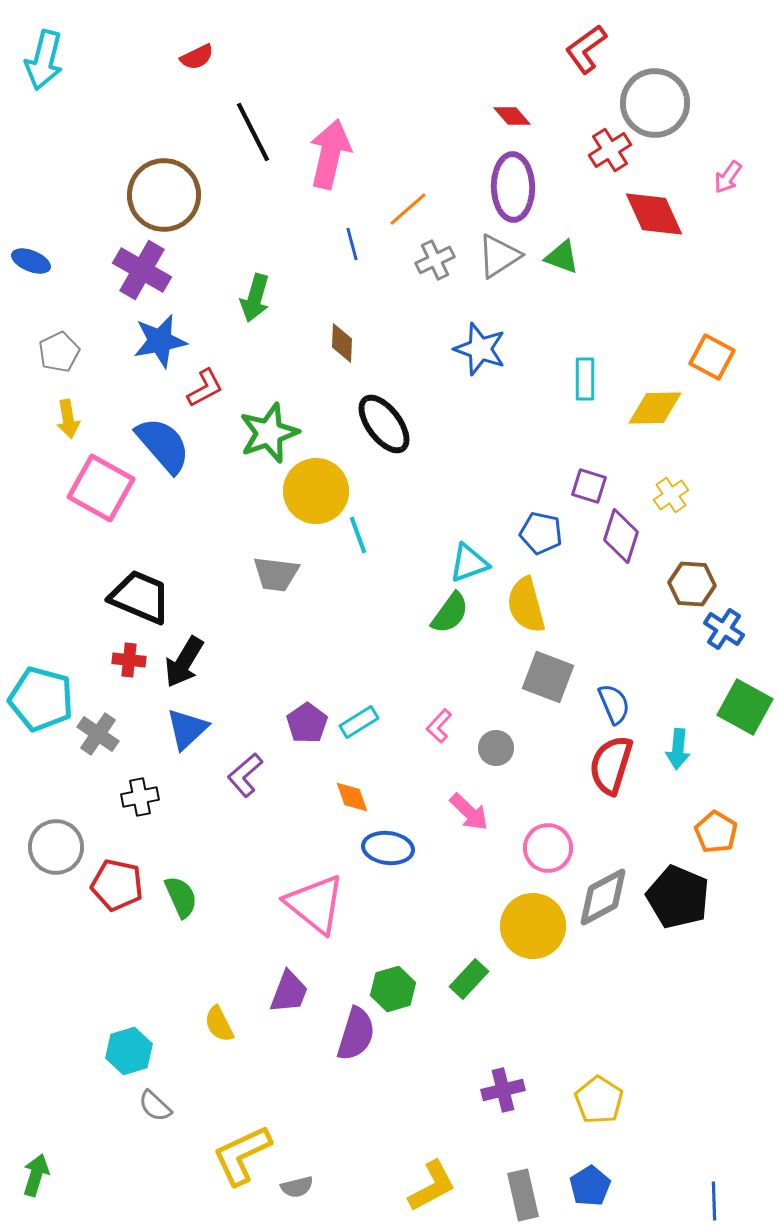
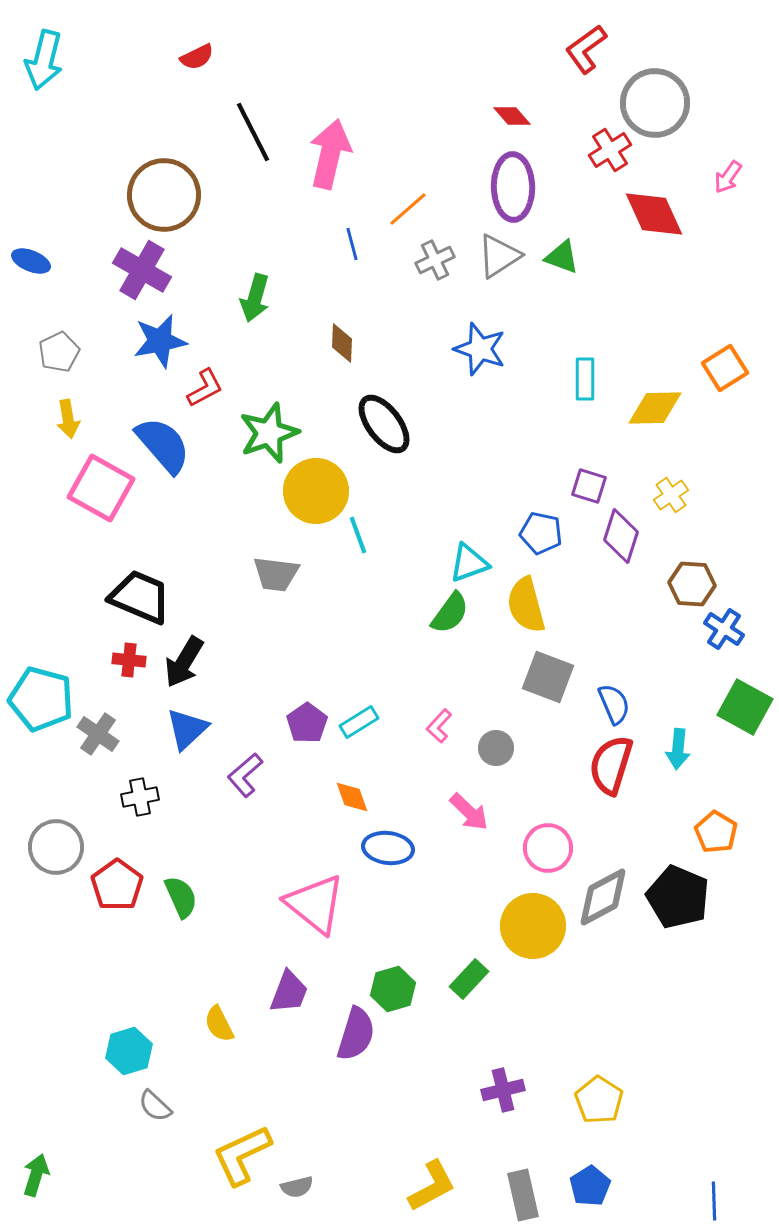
orange square at (712, 357): moved 13 px right, 11 px down; rotated 30 degrees clockwise
red pentagon at (117, 885): rotated 24 degrees clockwise
